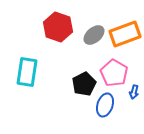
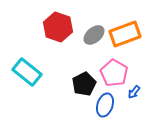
cyan rectangle: rotated 60 degrees counterclockwise
blue arrow: rotated 24 degrees clockwise
